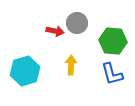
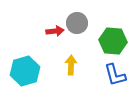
red arrow: rotated 18 degrees counterclockwise
blue L-shape: moved 3 px right, 1 px down
